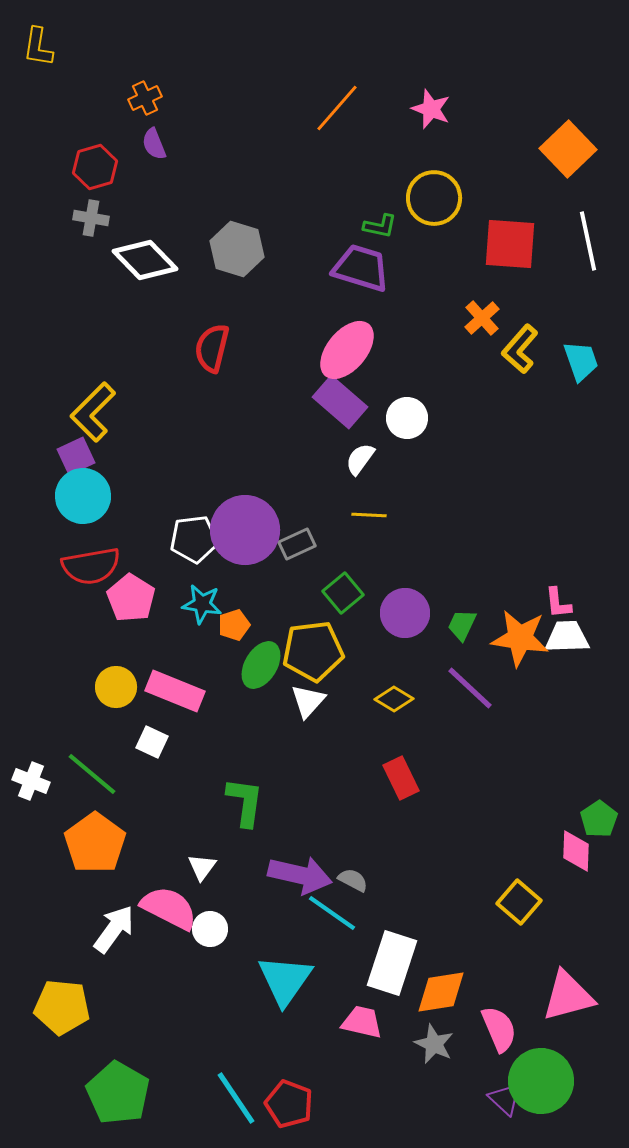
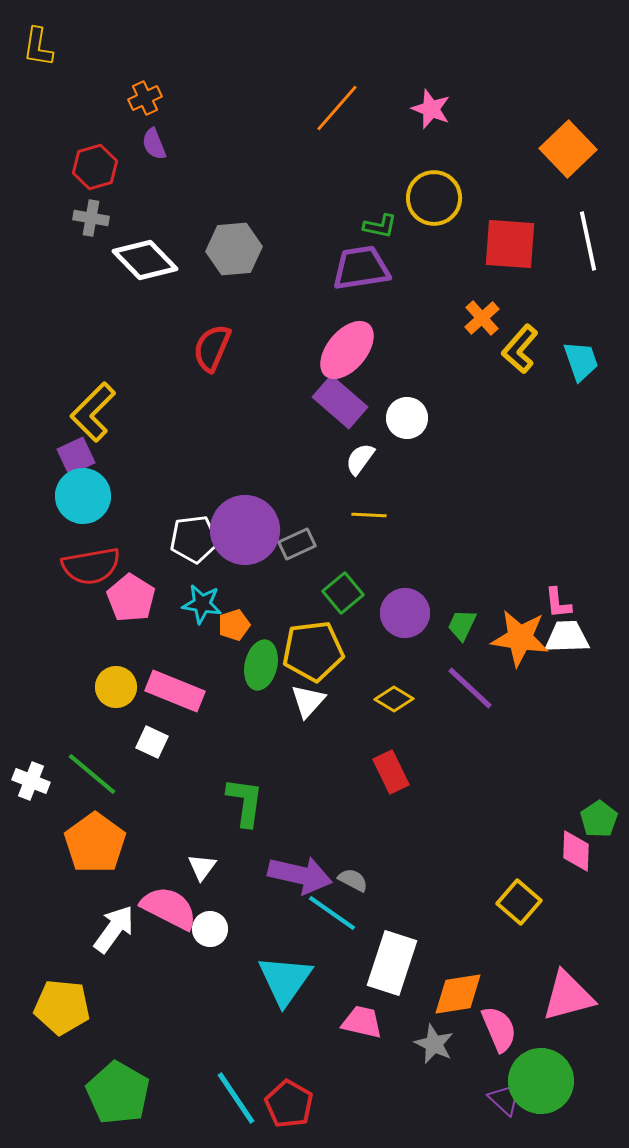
gray hexagon at (237, 249): moved 3 px left; rotated 22 degrees counterclockwise
purple trapezoid at (361, 268): rotated 26 degrees counterclockwise
red semicircle at (212, 348): rotated 9 degrees clockwise
green ellipse at (261, 665): rotated 18 degrees counterclockwise
red rectangle at (401, 778): moved 10 px left, 6 px up
orange diamond at (441, 992): moved 17 px right, 2 px down
red pentagon at (289, 1104): rotated 9 degrees clockwise
